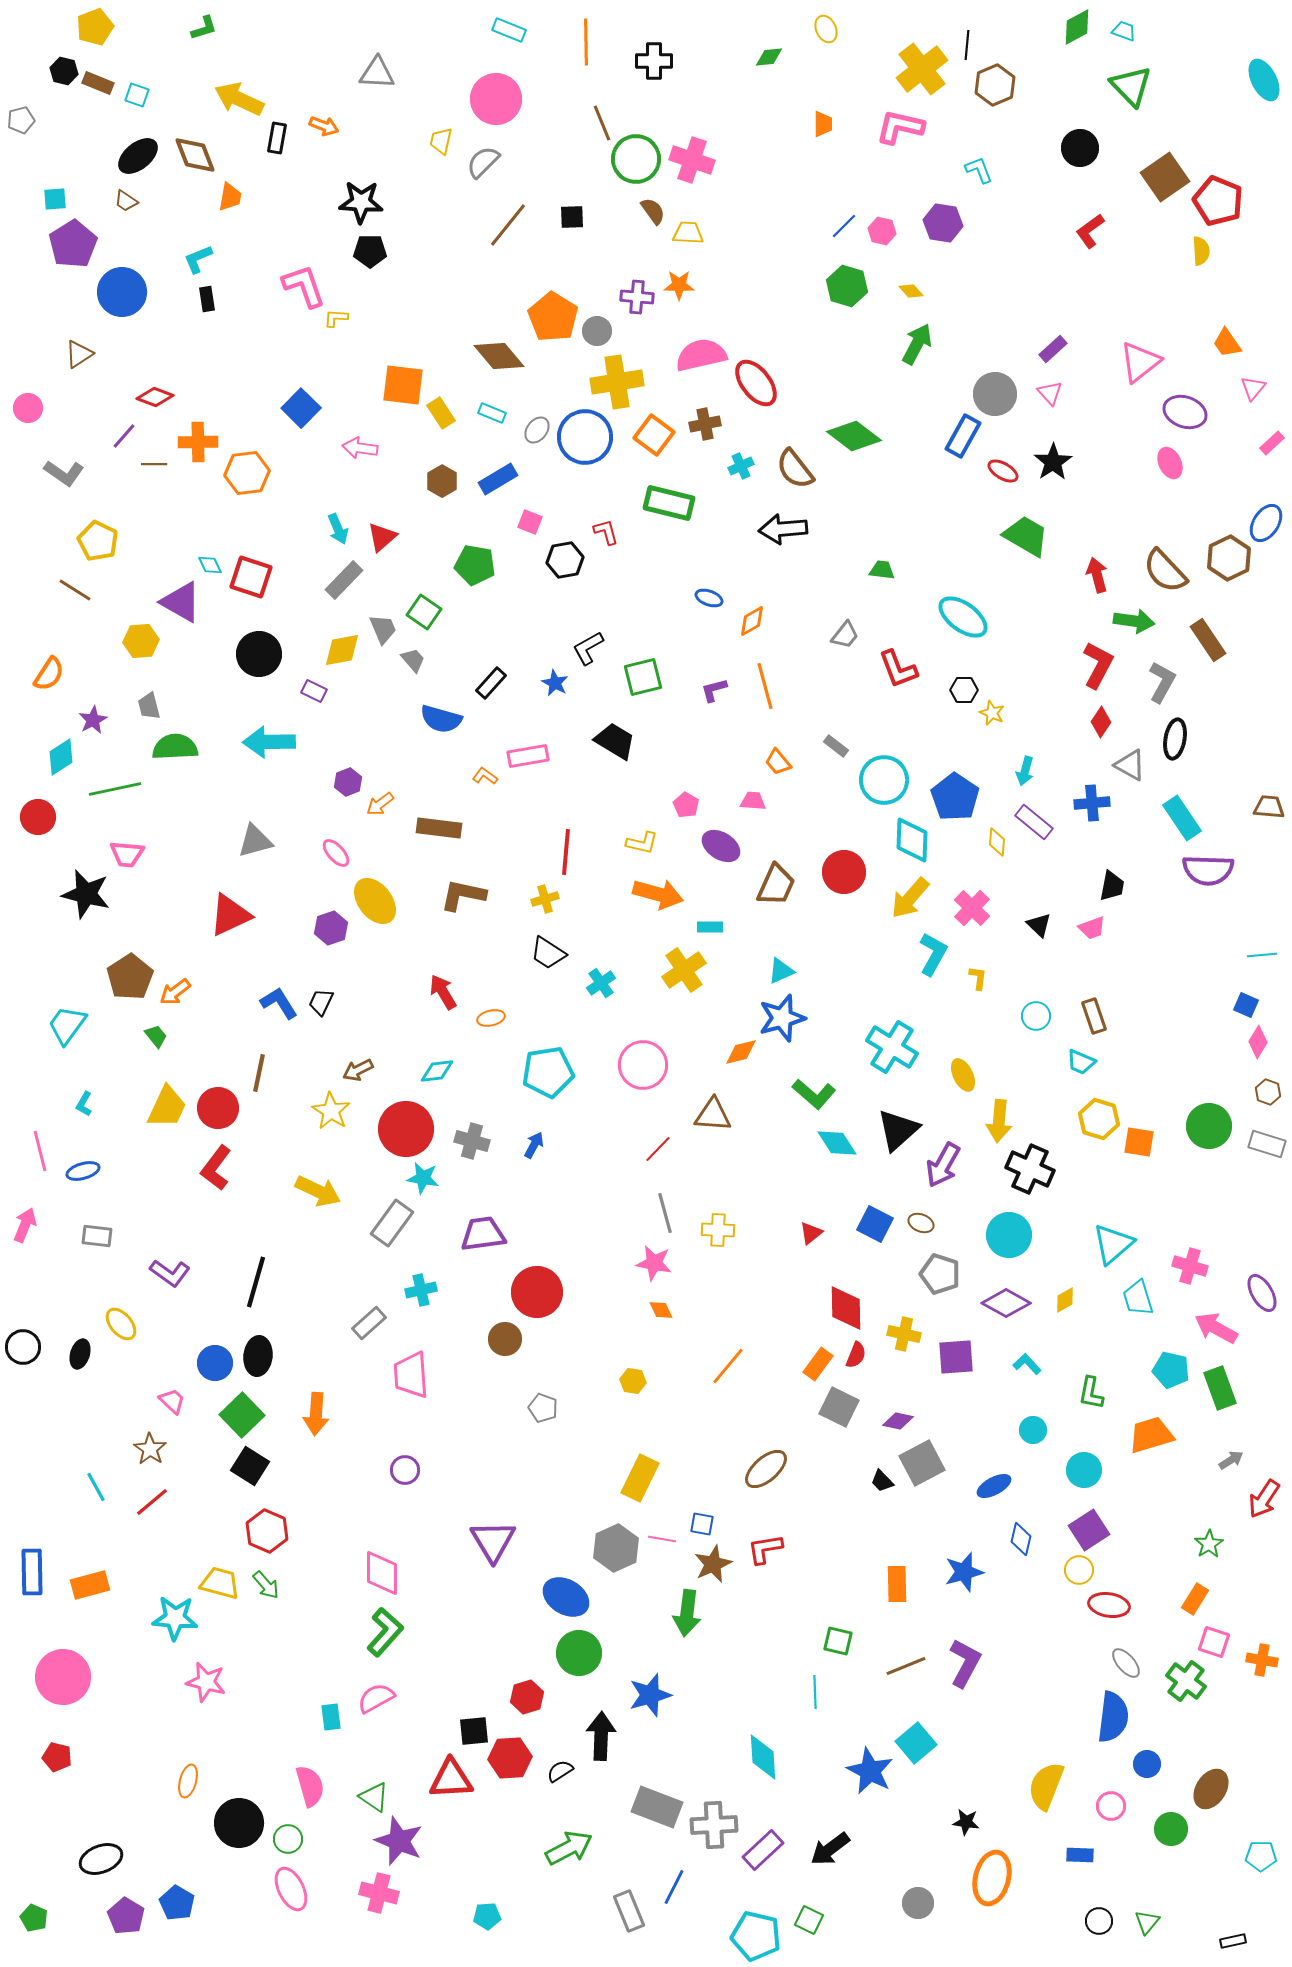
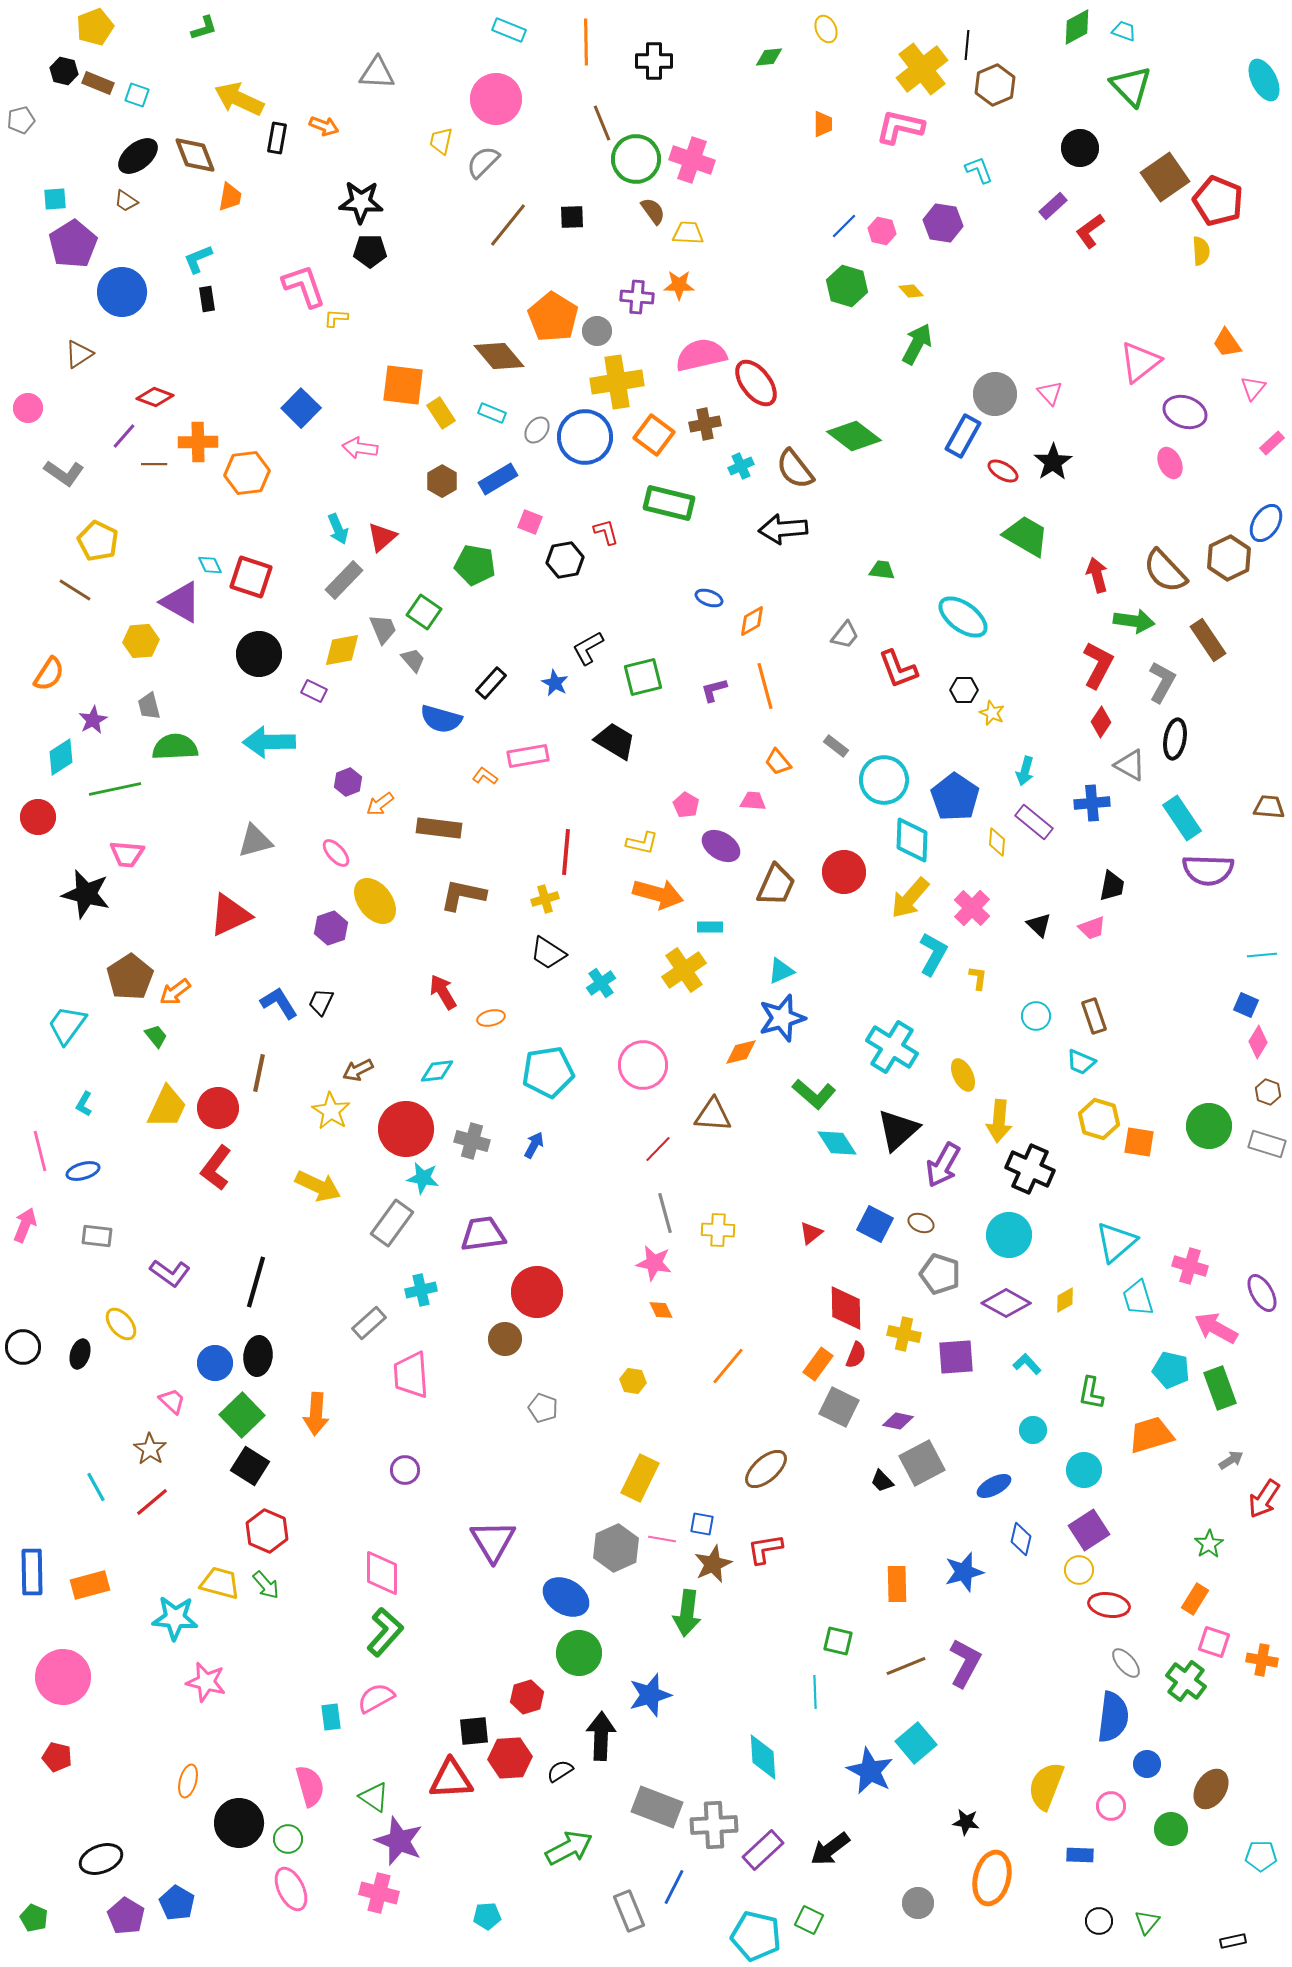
purple rectangle at (1053, 349): moved 143 px up
yellow arrow at (318, 1191): moved 5 px up
cyan triangle at (1113, 1244): moved 3 px right, 2 px up
